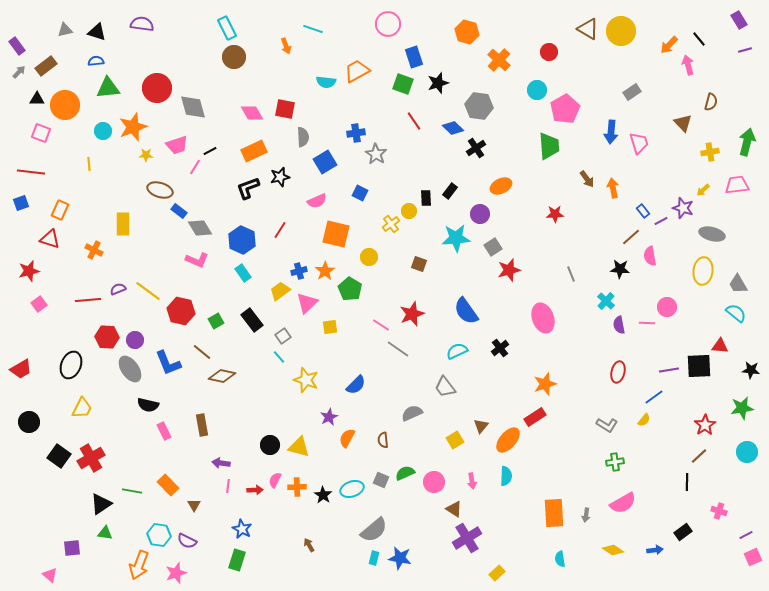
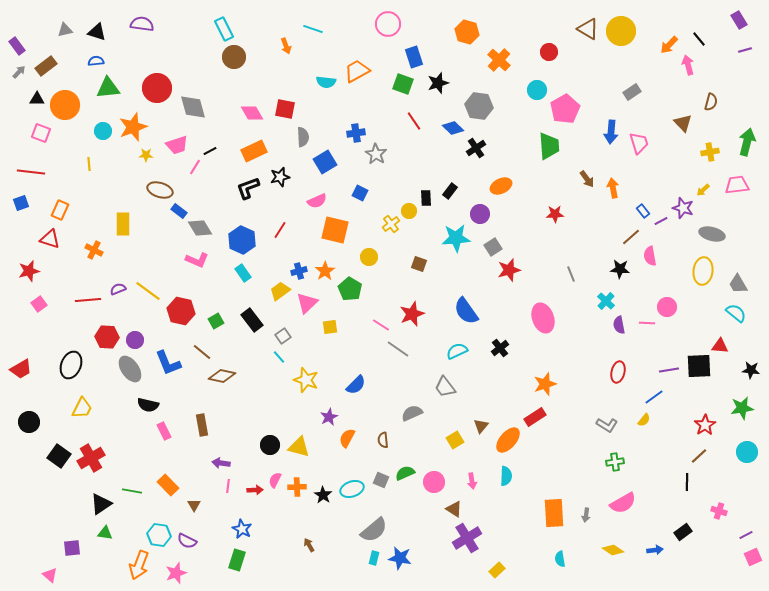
cyan rectangle at (227, 28): moved 3 px left, 1 px down
orange square at (336, 234): moved 1 px left, 4 px up
yellow rectangle at (497, 573): moved 3 px up
